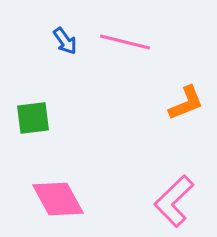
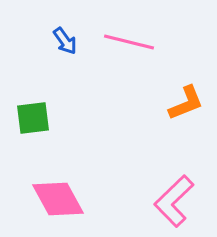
pink line: moved 4 px right
